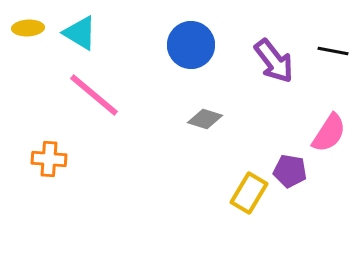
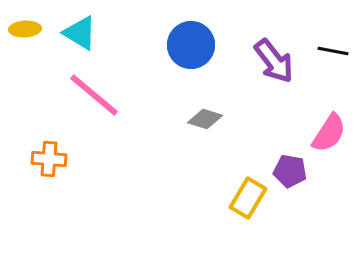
yellow ellipse: moved 3 px left, 1 px down
yellow rectangle: moved 1 px left, 5 px down
